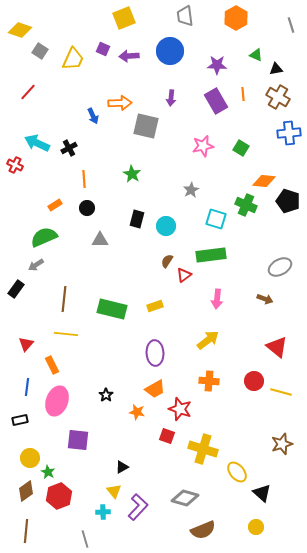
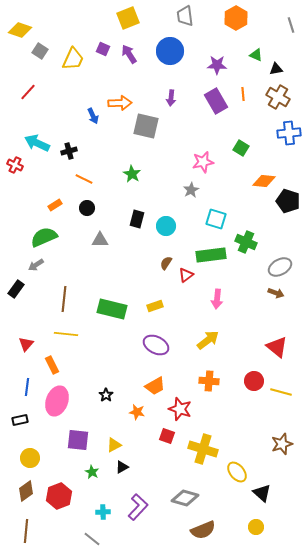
yellow square at (124, 18): moved 4 px right
purple arrow at (129, 56): moved 2 px up; rotated 60 degrees clockwise
pink star at (203, 146): moved 16 px down
black cross at (69, 148): moved 3 px down; rotated 14 degrees clockwise
orange line at (84, 179): rotated 60 degrees counterclockwise
green cross at (246, 205): moved 37 px down
brown semicircle at (167, 261): moved 1 px left, 2 px down
red triangle at (184, 275): moved 2 px right
brown arrow at (265, 299): moved 11 px right, 6 px up
purple ellipse at (155, 353): moved 1 px right, 8 px up; rotated 60 degrees counterclockwise
orange trapezoid at (155, 389): moved 3 px up
green star at (48, 472): moved 44 px right
yellow triangle at (114, 491): moved 46 px up; rotated 42 degrees clockwise
gray line at (85, 539): moved 7 px right; rotated 36 degrees counterclockwise
